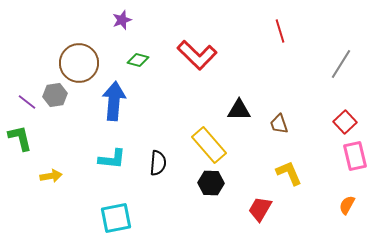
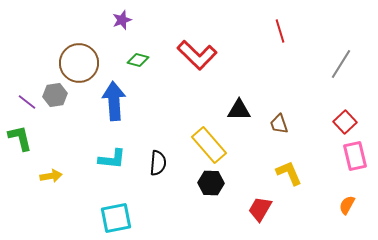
blue arrow: rotated 9 degrees counterclockwise
